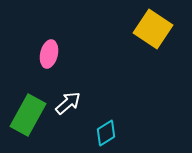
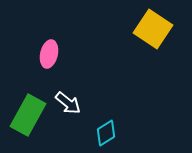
white arrow: rotated 80 degrees clockwise
